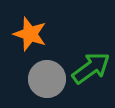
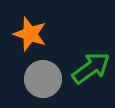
gray circle: moved 4 px left
